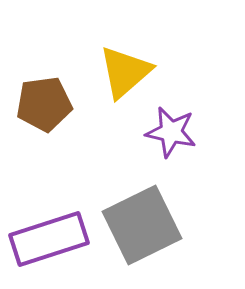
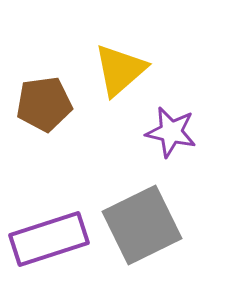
yellow triangle: moved 5 px left, 2 px up
